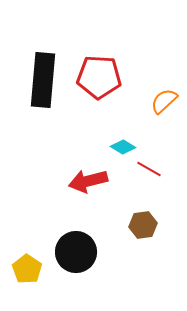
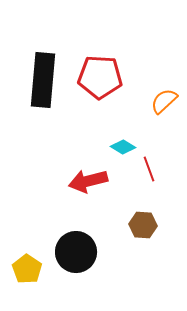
red pentagon: moved 1 px right
red line: rotated 40 degrees clockwise
brown hexagon: rotated 12 degrees clockwise
